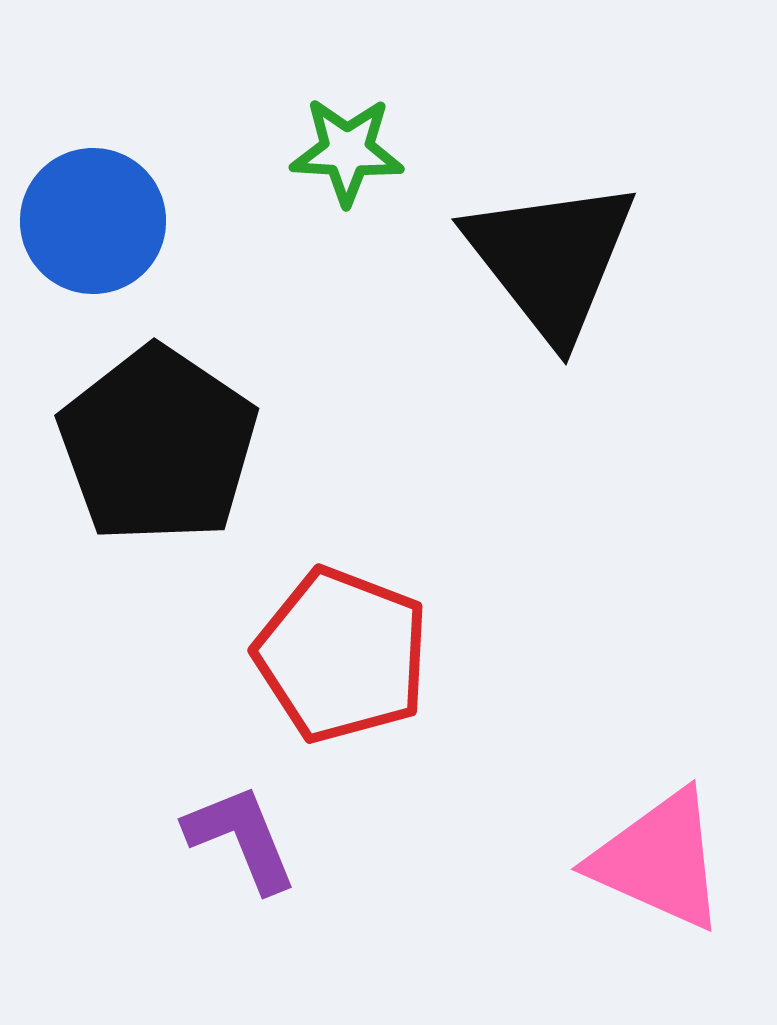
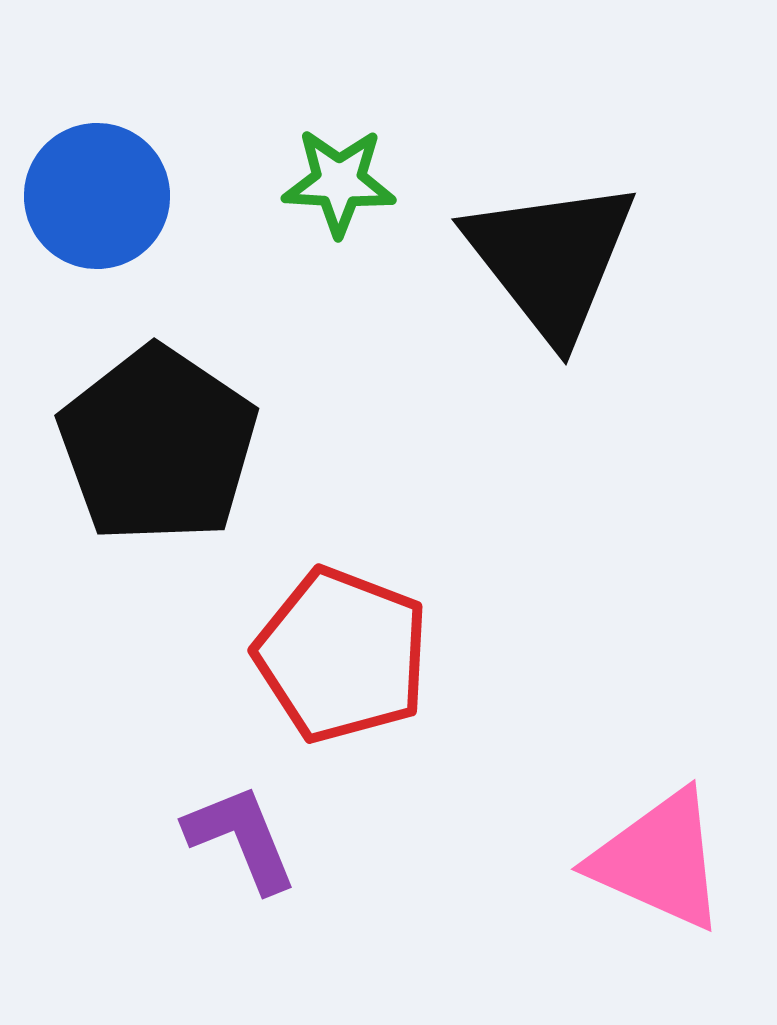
green star: moved 8 px left, 31 px down
blue circle: moved 4 px right, 25 px up
